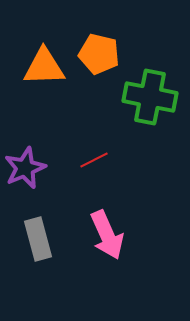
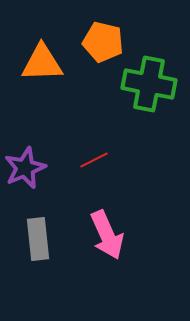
orange pentagon: moved 4 px right, 12 px up
orange triangle: moved 2 px left, 4 px up
green cross: moved 1 px left, 13 px up
gray rectangle: rotated 9 degrees clockwise
